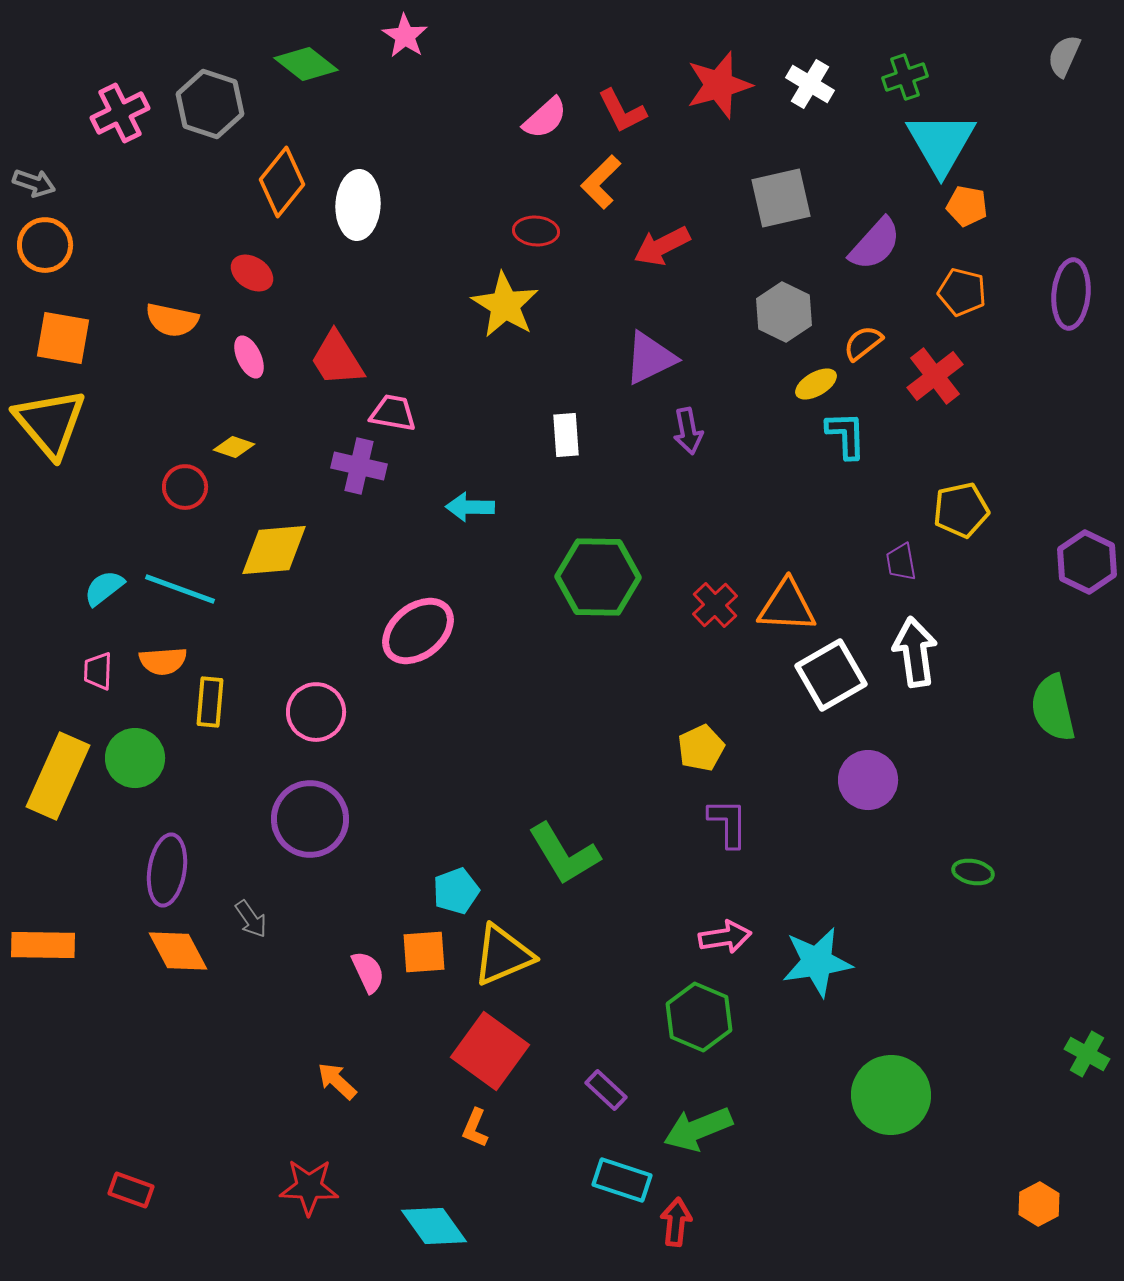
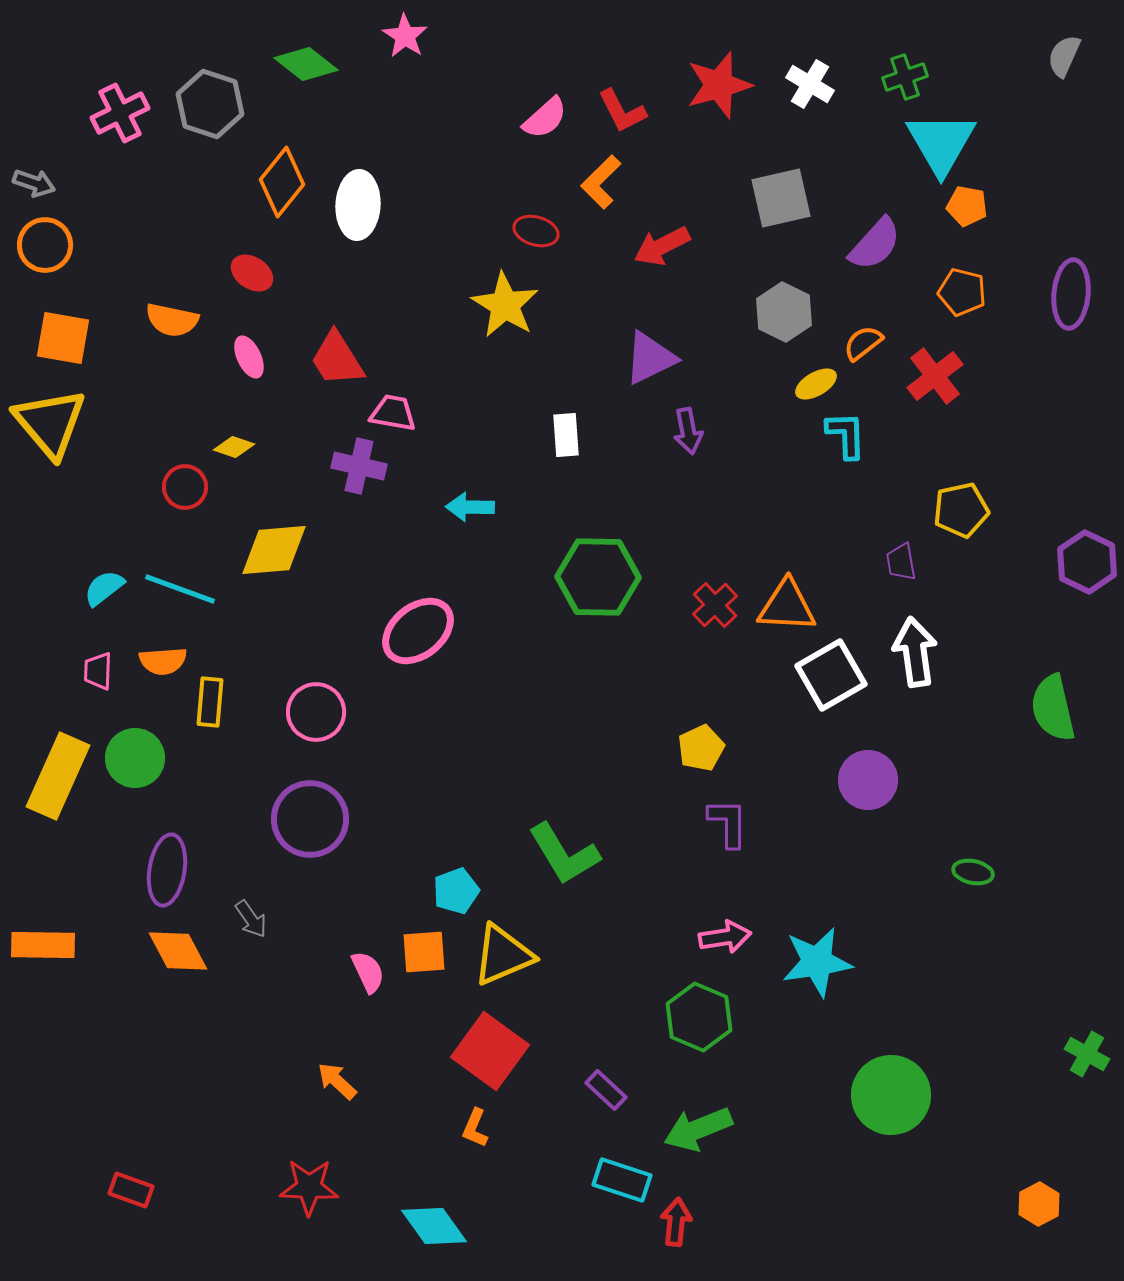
red ellipse at (536, 231): rotated 12 degrees clockwise
